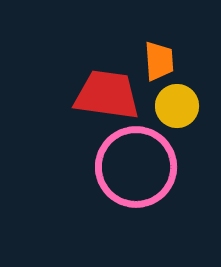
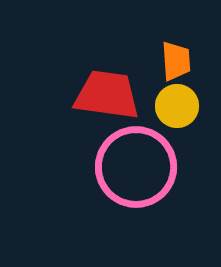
orange trapezoid: moved 17 px right
